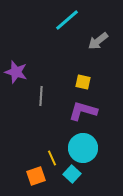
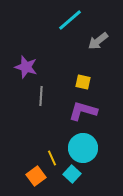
cyan line: moved 3 px right
purple star: moved 10 px right, 5 px up
orange square: rotated 18 degrees counterclockwise
